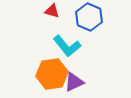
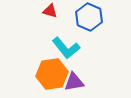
red triangle: moved 2 px left
cyan L-shape: moved 1 px left, 2 px down
purple triangle: rotated 15 degrees clockwise
